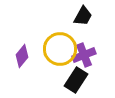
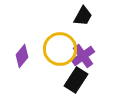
purple cross: moved 1 px left, 1 px down; rotated 15 degrees counterclockwise
